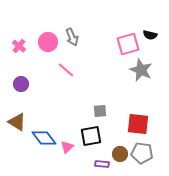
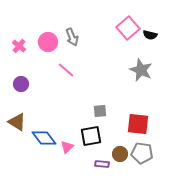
pink square: moved 16 px up; rotated 25 degrees counterclockwise
